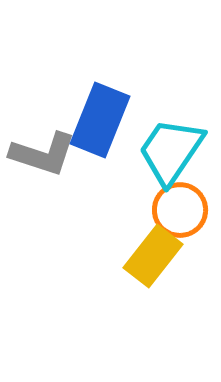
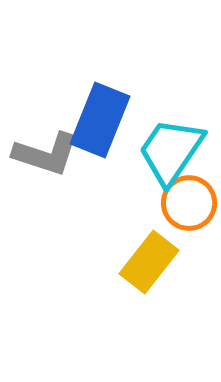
gray L-shape: moved 3 px right
orange circle: moved 9 px right, 7 px up
yellow rectangle: moved 4 px left, 6 px down
